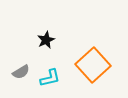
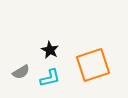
black star: moved 4 px right, 10 px down; rotated 18 degrees counterclockwise
orange square: rotated 24 degrees clockwise
